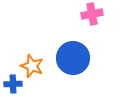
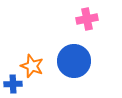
pink cross: moved 5 px left, 5 px down
blue circle: moved 1 px right, 3 px down
